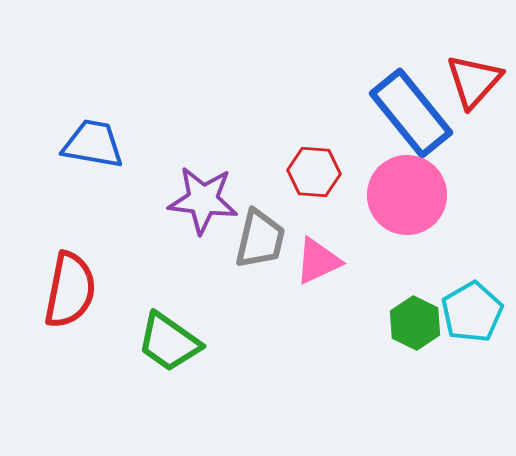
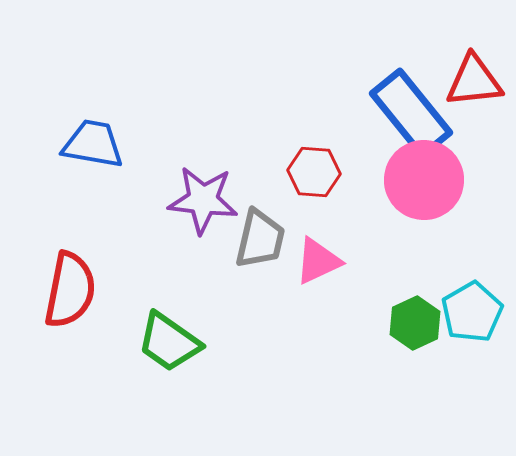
red triangle: rotated 42 degrees clockwise
pink circle: moved 17 px right, 15 px up
green hexagon: rotated 9 degrees clockwise
